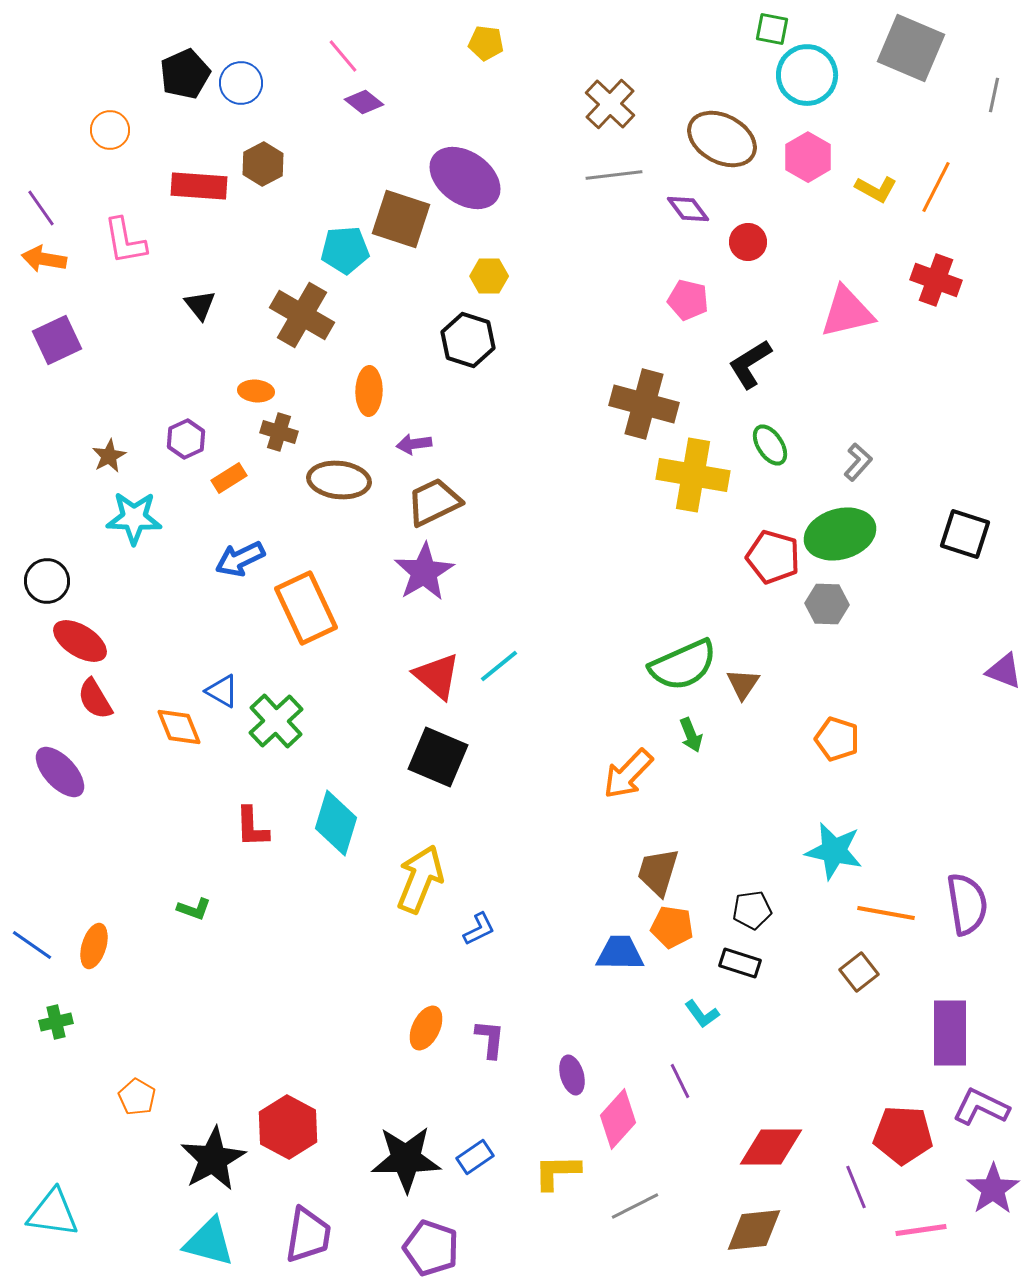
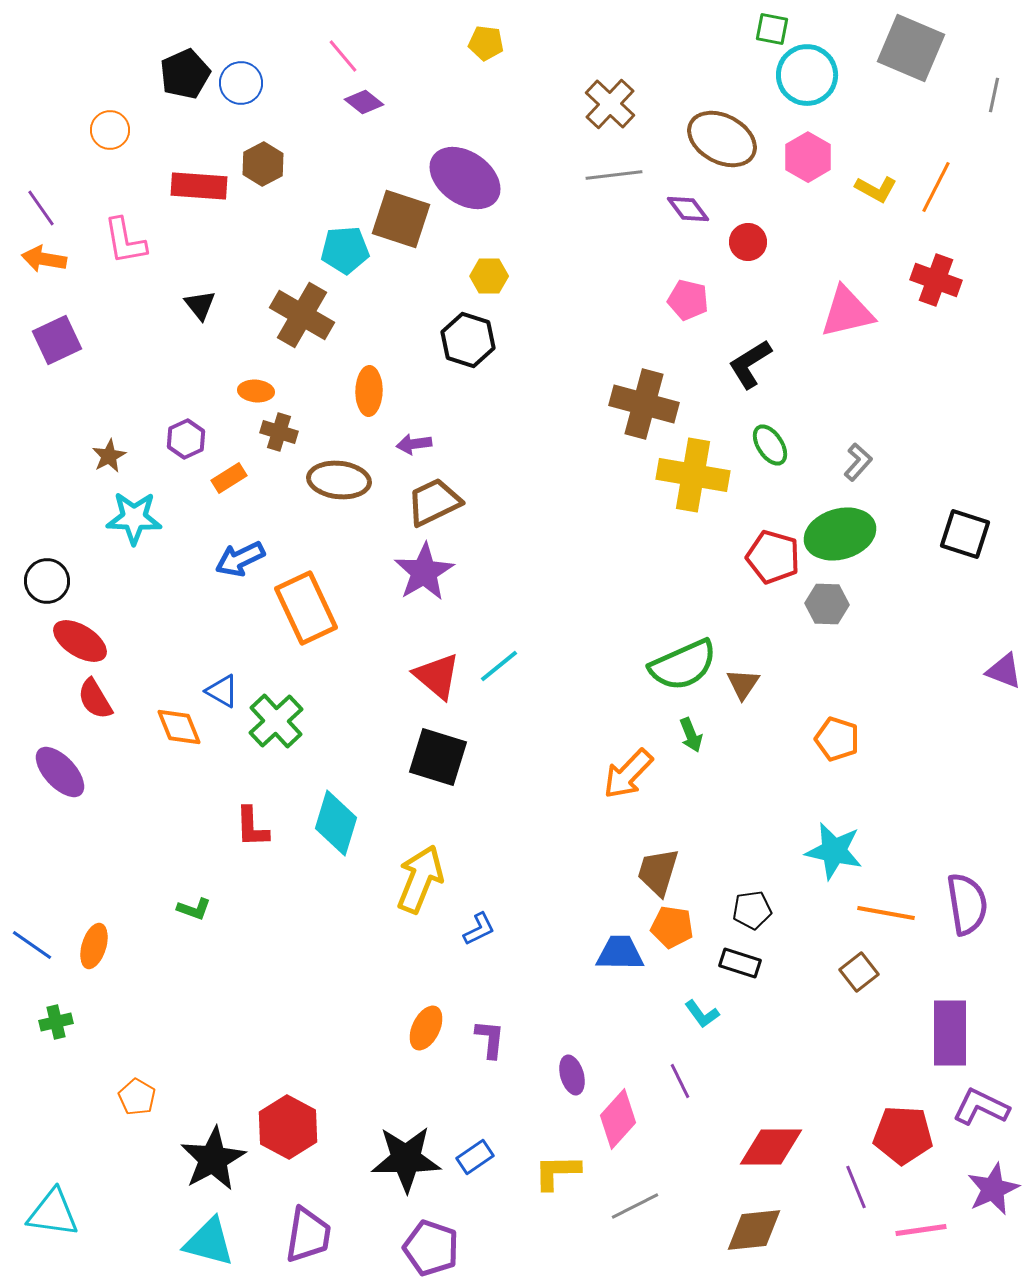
black square at (438, 757): rotated 6 degrees counterclockwise
purple star at (993, 1189): rotated 10 degrees clockwise
